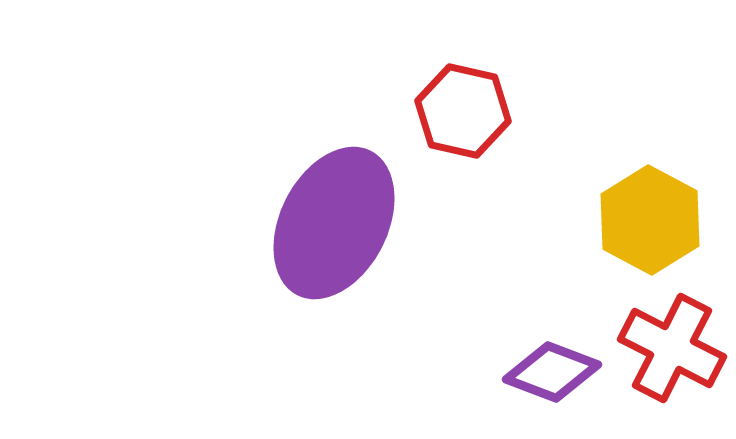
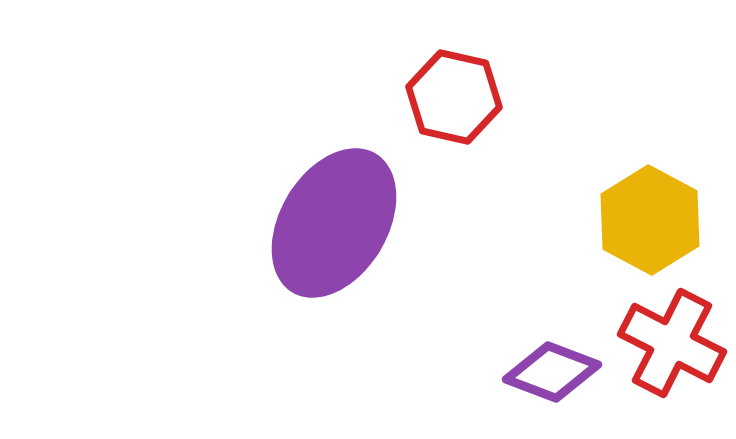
red hexagon: moved 9 px left, 14 px up
purple ellipse: rotated 4 degrees clockwise
red cross: moved 5 px up
